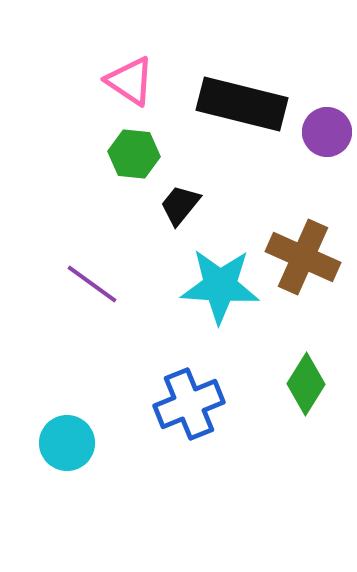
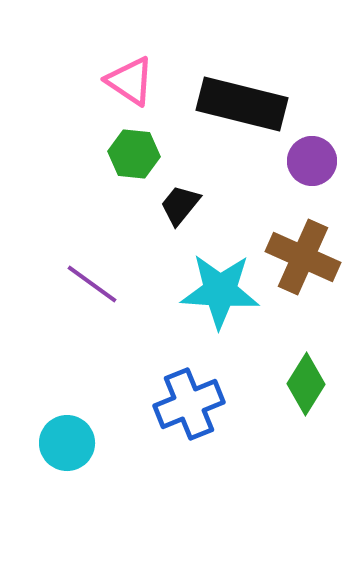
purple circle: moved 15 px left, 29 px down
cyan star: moved 5 px down
